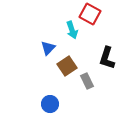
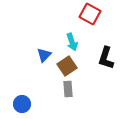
cyan arrow: moved 12 px down
blue triangle: moved 4 px left, 7 px down
black L-shape: moved 1 px left
gray rectangle: moved 19 px left, 8 px down; rotated 21 degrees clockwise
blue circle: moved 28 px left
